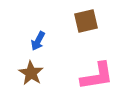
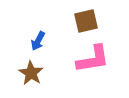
pink L-shape: moved 4 px left, 17 px up
